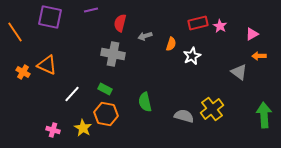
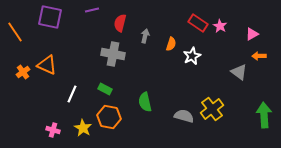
purple line: moved 1 px right
red rectangle: rotated 48 degrees clockwise
gray arrow: rotated 120 degrees clockwise
orange cross: rotated 24 degrees clockwise
white line: rotated 18 degrees counterclockwise
orange hexagon: moved 3 px right, 3 px down
